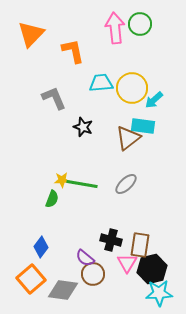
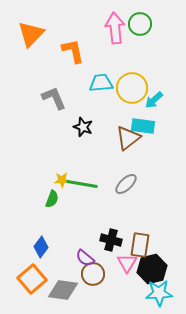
orange square: moved 1 px right
